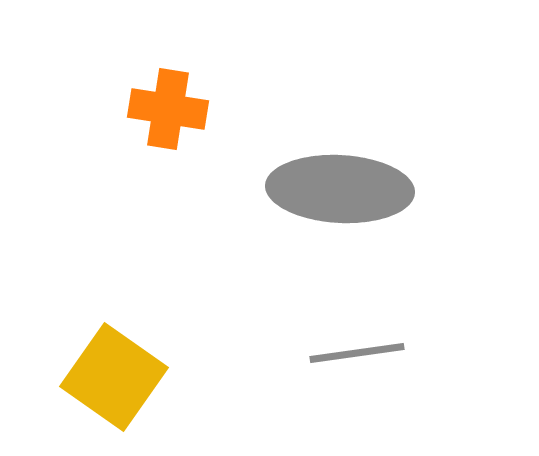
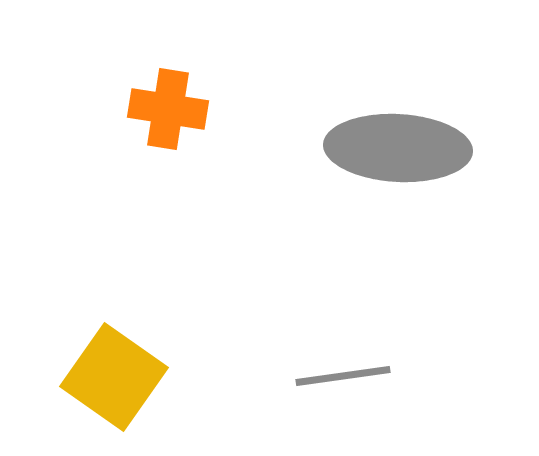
gray ellipse: moved 58 px right, 41 px up
gray line: moved 14 px left, 23 px down
